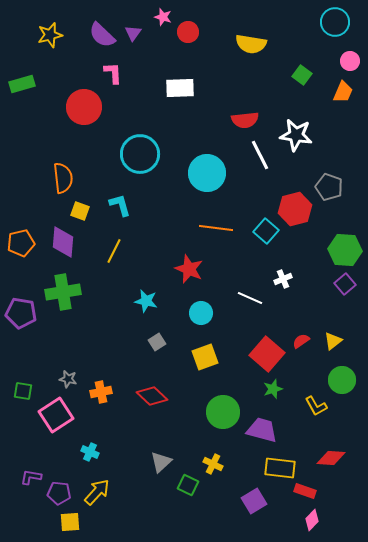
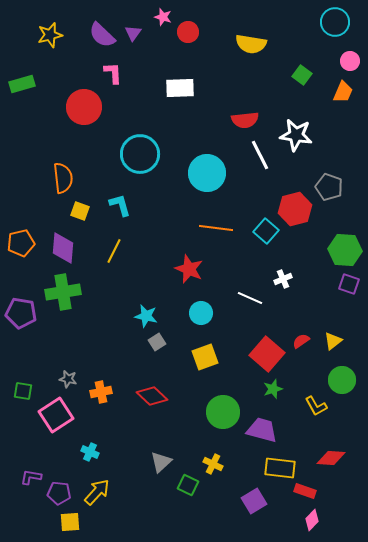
purple diamond at (63, 242): moved 6 px down
purple square at (345, 284): moved 4 px right; rotated 30 degrees counterclockwise
cyan star at (146, 301): moved 15 px down
